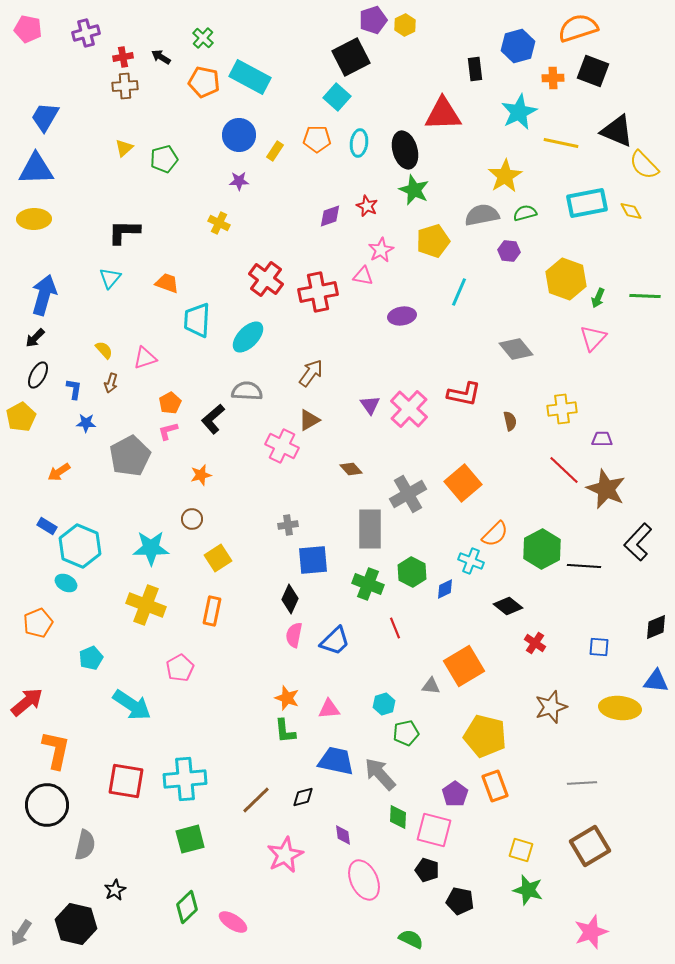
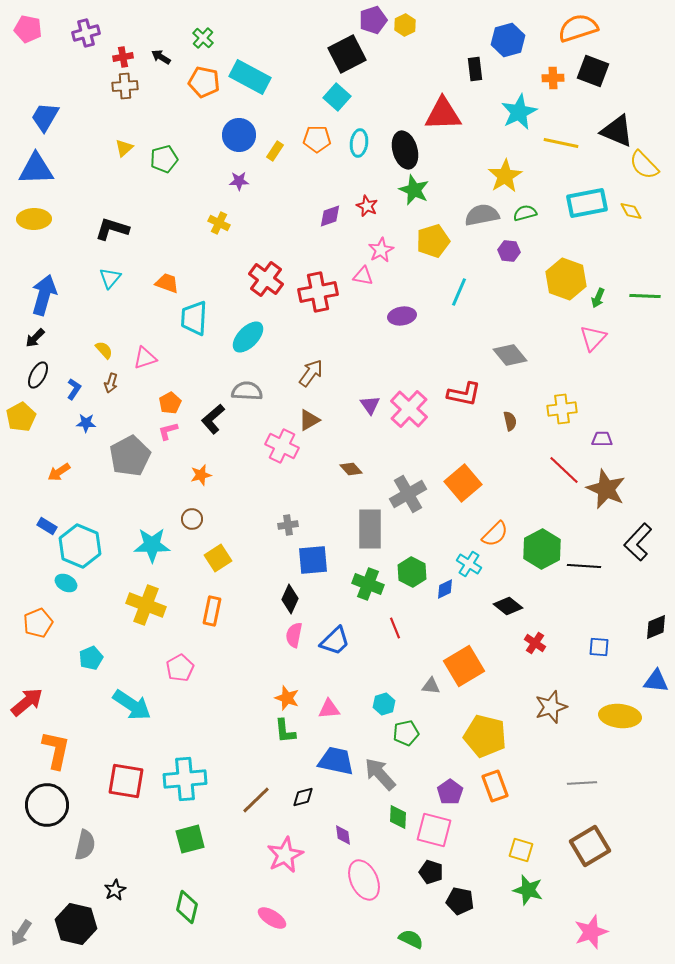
blue hexagon at (518, 46): moved 10 px left, 6 px up
black square at (351, 57): moved 4 px left, 3 px up
black L-shape at (124, 232): moved 12 px left, 3 px up; rotated 16 degrees clockwise
cyan trapezoid at (197, 320): moved 3 px left, 2 px up
gray diamond at (516, 349): moved 6 px left, 6 px down
blue L-shape at (74, 389): rotated 25 degrees clockwise
cyan star at (151, 548): moved 1 px right, 3 px up
cyan cross at (471, 561): moved 2 px left, 3 px down; rotated 10 degrees clockwise
yellow ellipse at (620, 708): moved 8 px down
purple pentagon at (455, 794): moved 5 px left, 2 px up
black pentagon at (427, 870): moved 4 px right, 2 px down
green diamond at (187, 907): rotated 32 degrees counterclockwise
pink ellipse at (233, 922): moved 39 px right, 4 px up
